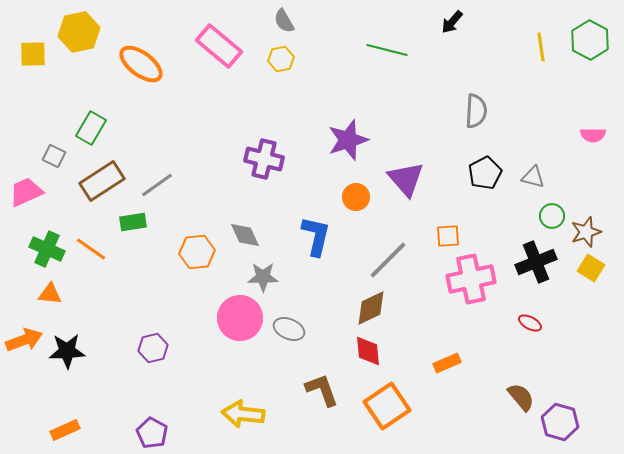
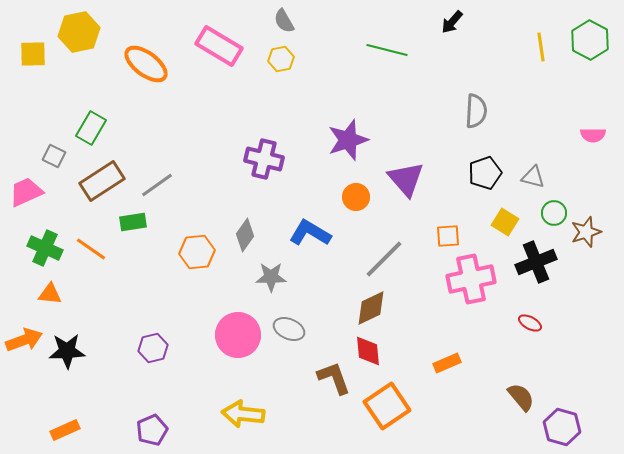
pink rectangle at (219, 46): rotated 9 degrees counterclockwise
orange ellipse at (141, 64): moved 5 px right
black pentagon at (485, 173): rotated 8 degrees clockwise
green circle at (552, 216): moved 2 px right, 3 px up
gray diamond at (245, 235): rotated 60 degrees clockwise
blue L-shape at (316, 236): moved 6 px left, 3 px up; rotated 72 degrees counterclockwise
green cross at (47, 249): moved 2 px left, 1 px up
gray line at (388, 260): moved 4 px left, 1 px up
yellow square at (591, 268): moved 86 px left, 46 px up
gray star at (263, 277): moved 8 px right
pink circle at (240, 318): moved 2 px left, 17 px down
brown L-shape at (322, 390): moved 12 px right, 12 px up
purple hexagon at (560, 422): moved 2 px right, 5 px down
purple pentagon at (152, 433): moved 3 px up; rotated 20 degrees clockwise
